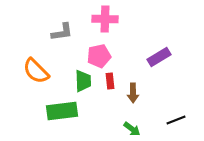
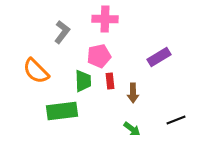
gray L-shape: rotated 45 degrees counterclockwise
